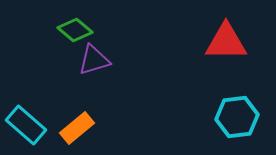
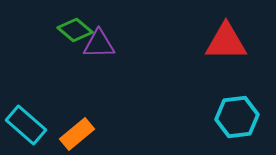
purple triangle: moved 5 px right, 16 px up; rotated 16 degrees clockwise
orange rectangle: moved 6 px down
